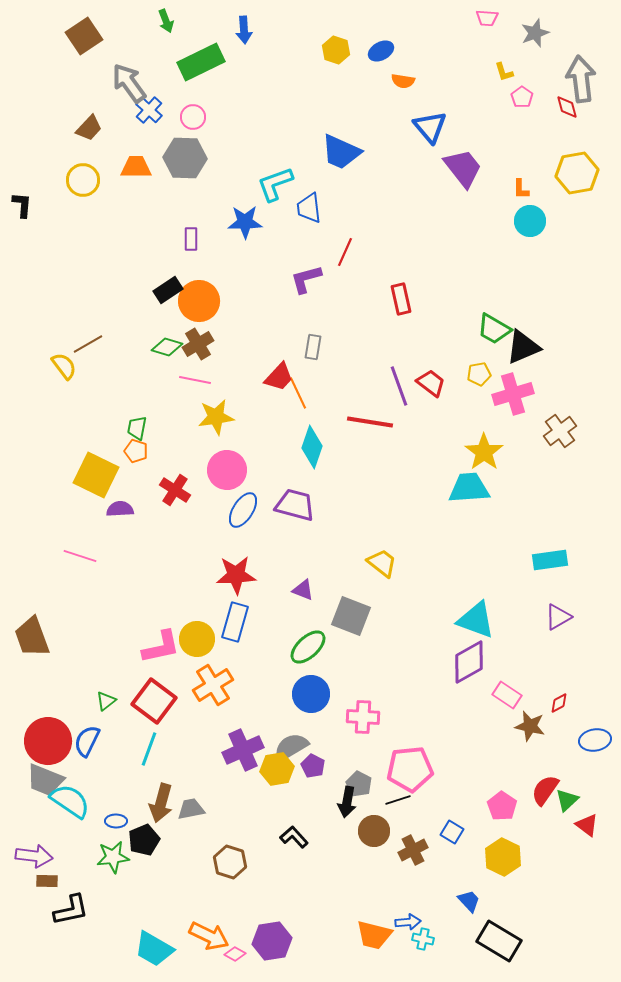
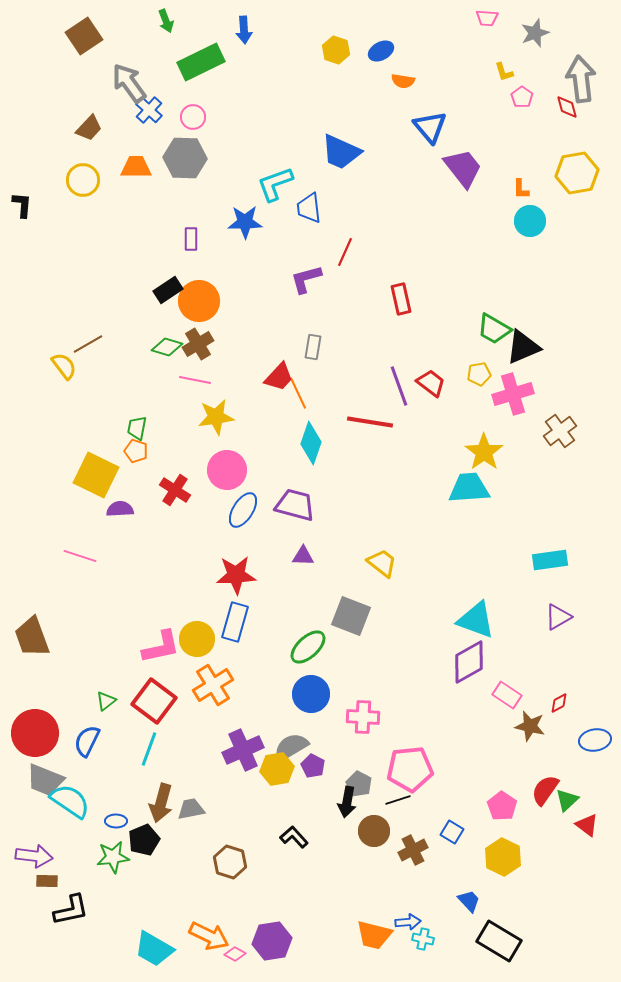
cyan diamond at (312, 447): moved 1 px left, 4 px up
purple triangle at (303, 590): moved 34 px up; rotated 20 degrees counterclockwise
red circle at (48, 741): moved 13 px left, 8 px up
